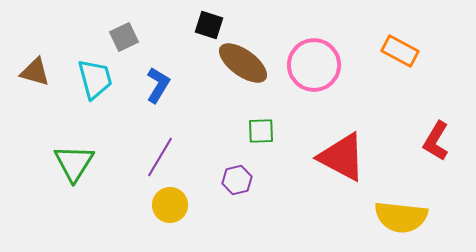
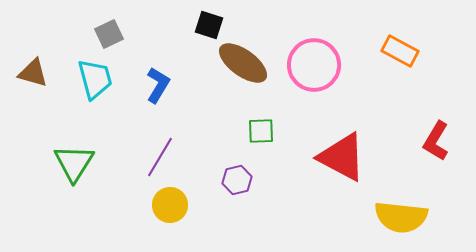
gray square: moved 15 px left, 3 px up
brown triangle: moved 2 px left, 1 px down
